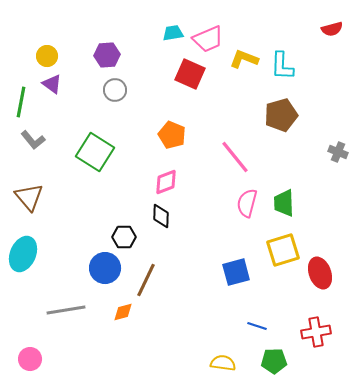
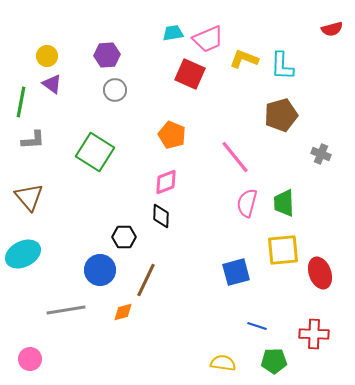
gray L-shape: rotated 55 degrees counterclockwise
gray cross: moved 17 px left, 2 px down
yellow square: rotated 12 degrees clockwise
cyan ellipse: rotated 40 degrees clockwise
blue circle: moved 5 px left, 2 px down
red cross: moved 2 px left, 2 px down; rotated 12 degrees clockwise
